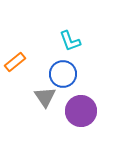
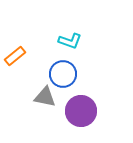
cyan L-shape: rotated 50 degrees counterclockwise
orange rectangle: moved 6 px up
gray triangle: rotated 45 degrees counterclockwise
